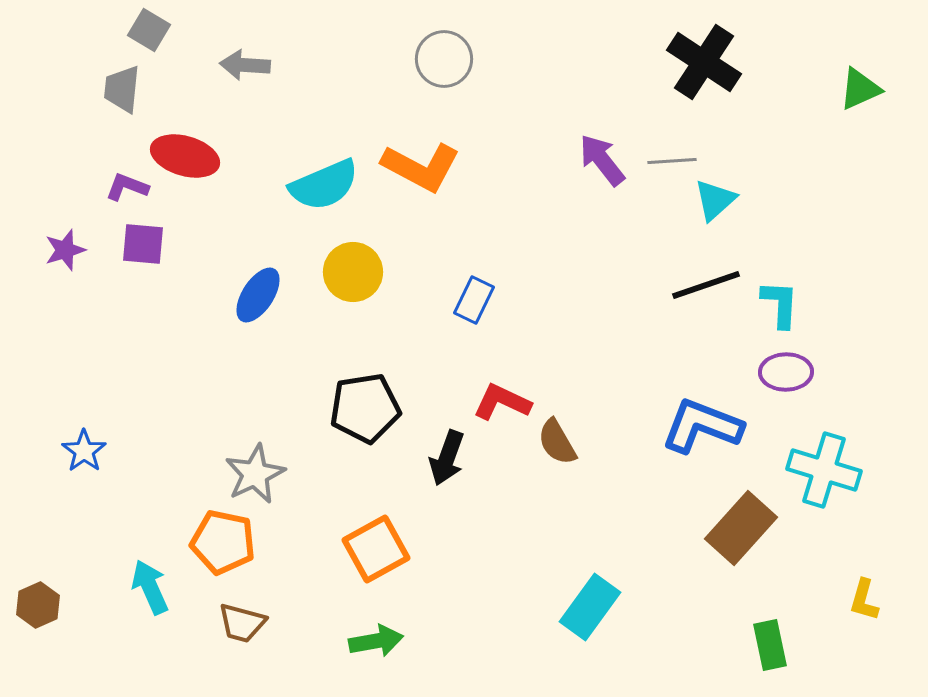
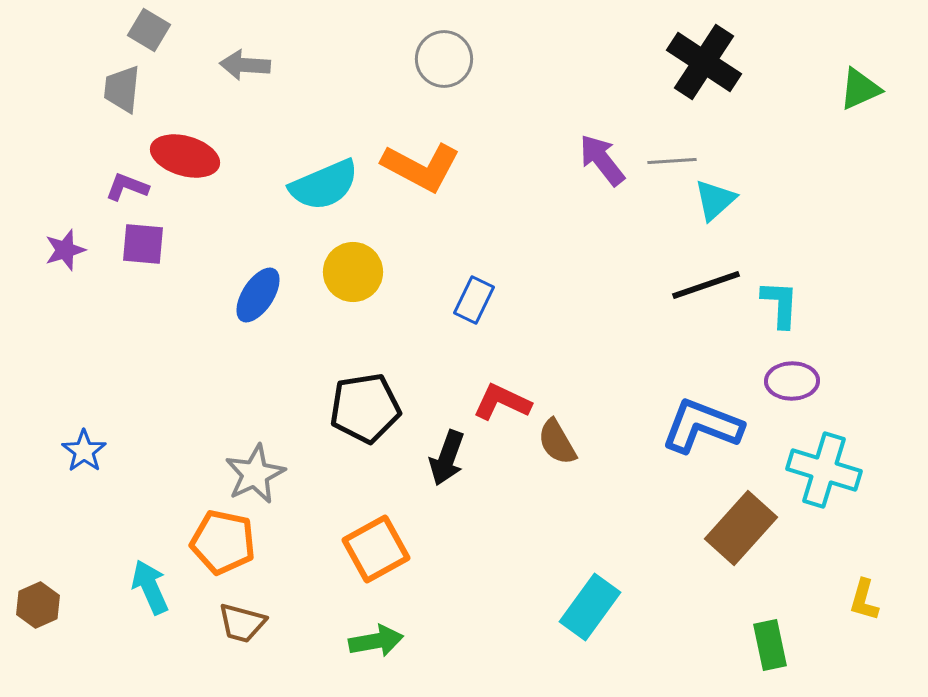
purple ellipse: moved 6 px right, 9 px down
